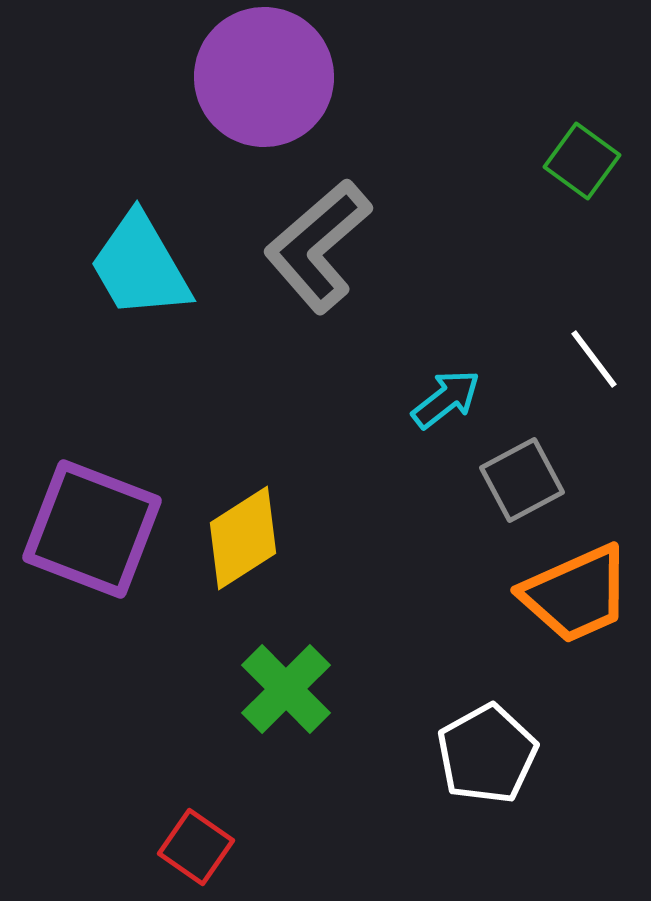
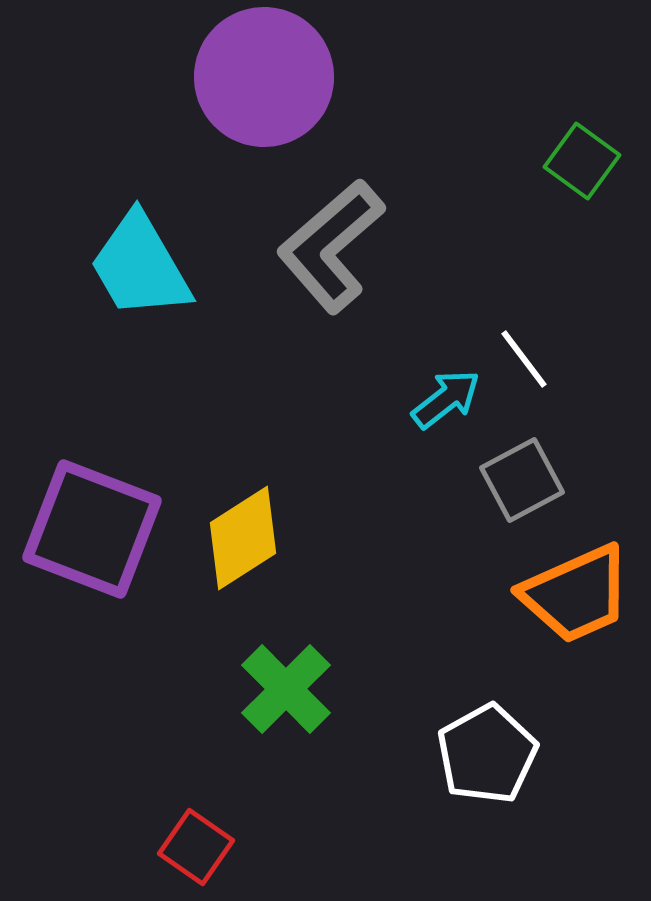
gray L-shape: moved 13 px right
white line: moved 70 px left
